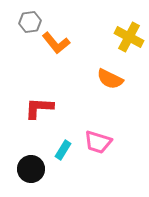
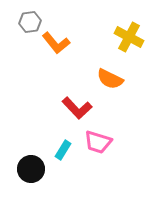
red L-shape: moved 38 px right; rotated 136 degrees counterclockwise
